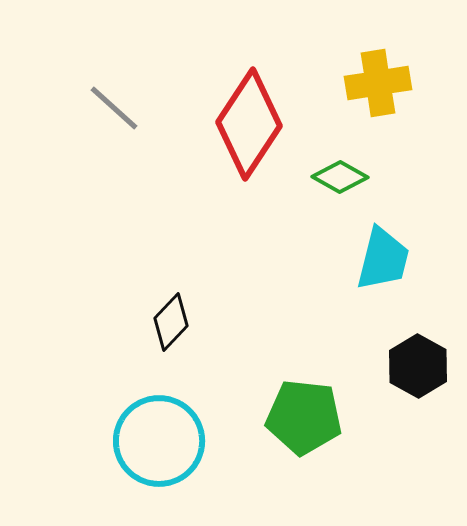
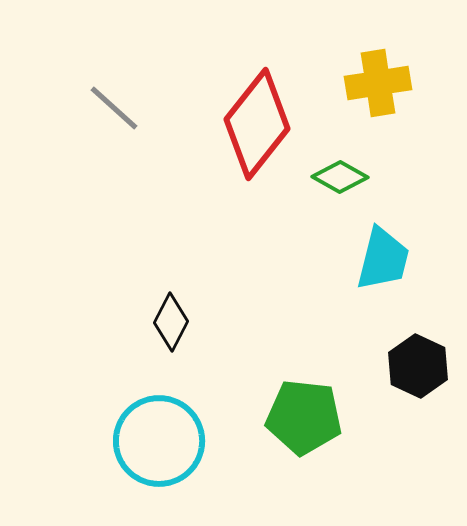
red diamond: moved 8 px right; rotated 5 degrees clockwise
black diamond: rotated 16 degrees counterclockwise
black hexagon: rotated 4 degrees counterclockwise
